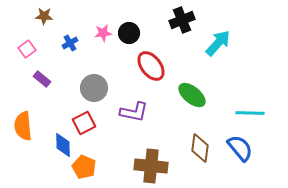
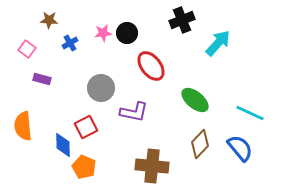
brown star: moved 5 px right, 4 px down
black circle: moved 2 px left
pink square: rotated 18 degrees counterclockwise
purple rectangle: rotated 24 degrees counterclockwise
gray circle: moved 7 px right
green ellipse: moved 3 px right, 5 px down
cyan line: rotated 24 degrees clockwise
red square: moved 2 px right, 4 px down
brown diamond: moved 4 px up; rotated 36 degrees clockwise
brown cross: moved 1 px right
